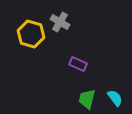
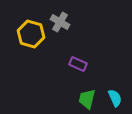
cyan semicircle: rotated 12 degrees clockwise
